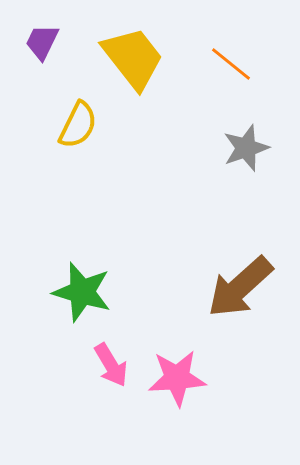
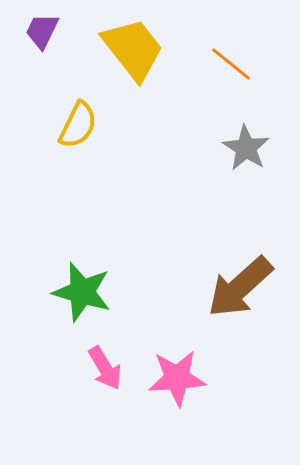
purple trapezoid: moved 11 px up
yellow trapezoid: moved 9 px up
gray star: rotated 21 degrees counterclockwise
pink arrow: moved 6 px left, 3 px down
